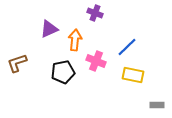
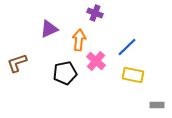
orange arrow: moved 4 px right
pink cross: rotated 18 degrees clockwise
black pentagon: moved 2 px right, 1 px down
